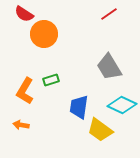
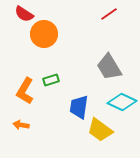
cyan diamond: moved 3 px up
